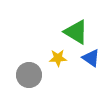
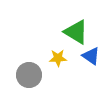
blue triangle: moved 2 px up
